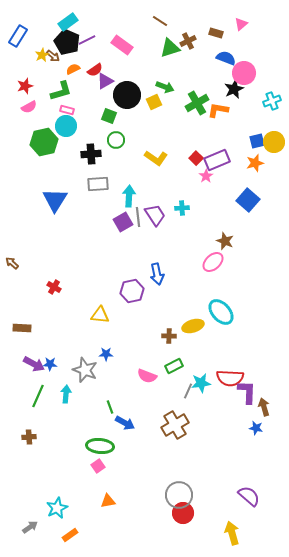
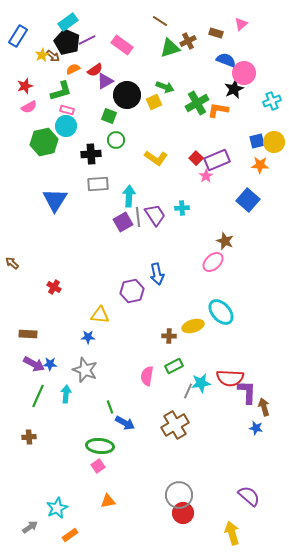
blue semicircle at (226, 58): moved 2 px down
orange star at (255, 163): moved 5 px right, 2 px down; rotated 18 degrees clockwise
brown rectangle at (22, 328): moved 6 px right, 6 px down
blue star at (106, 354): moved 18 px left, 17 px up
pink semicircle at (147, 376): rotated 78 degrees clockwise
